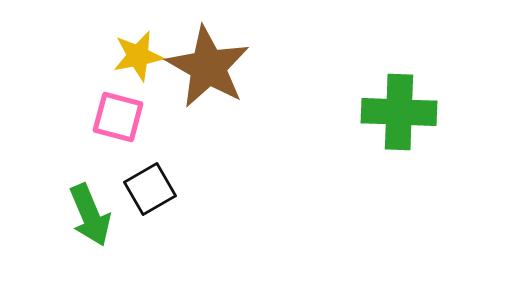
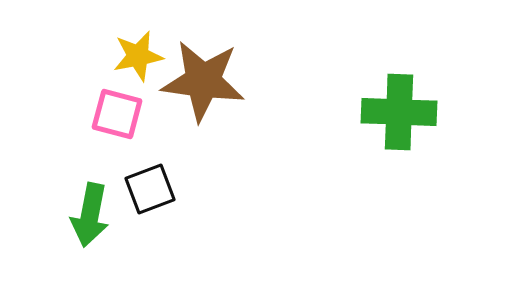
brown star: moved 5 px left, 14 px down; rotated 22 degrees counterclockwise
pink square: moved 1 px left, 3 px up
black square: rotated 9 degrees clockwise
green arrow: rotated 34 degrees clockwise
